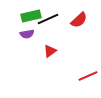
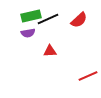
purple semicircle: moved 1 px right, 1 px up
red triangle: rotated 32 degrees clockwise
